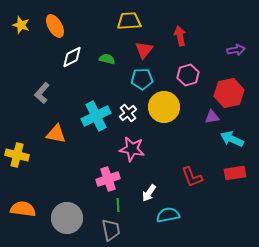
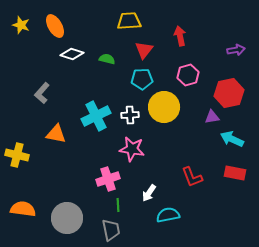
white diamond: moved 3 px up; rotated 45 degrees clockwise
white cross: moved 2 px right, 2 px down; rotated 36 degrees clockwise
red rectangle: rotated 20 degrees clockwise
